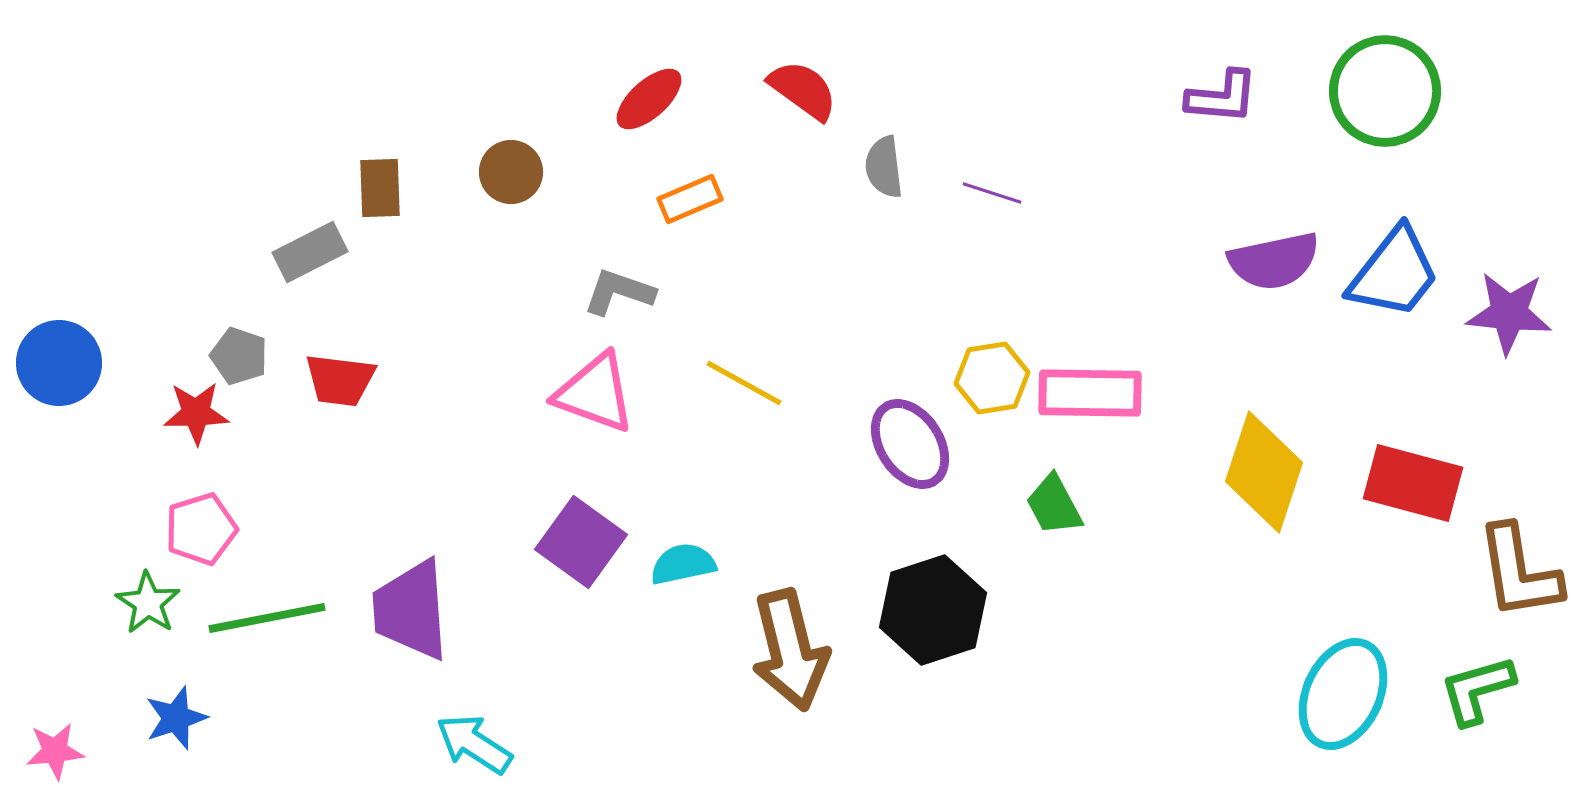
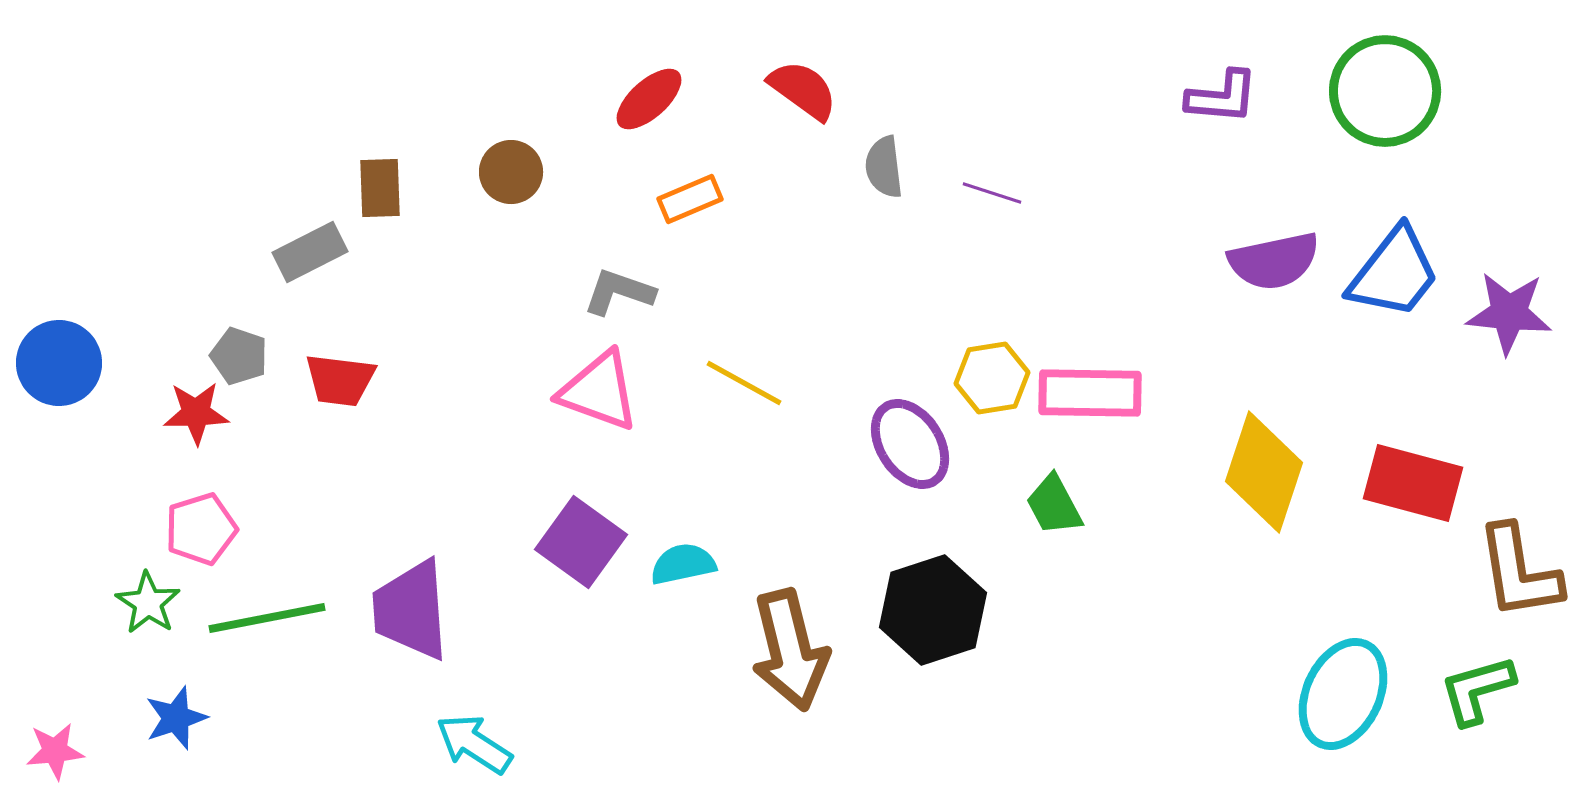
pink triangle: moved 4 px right, 2 px up
